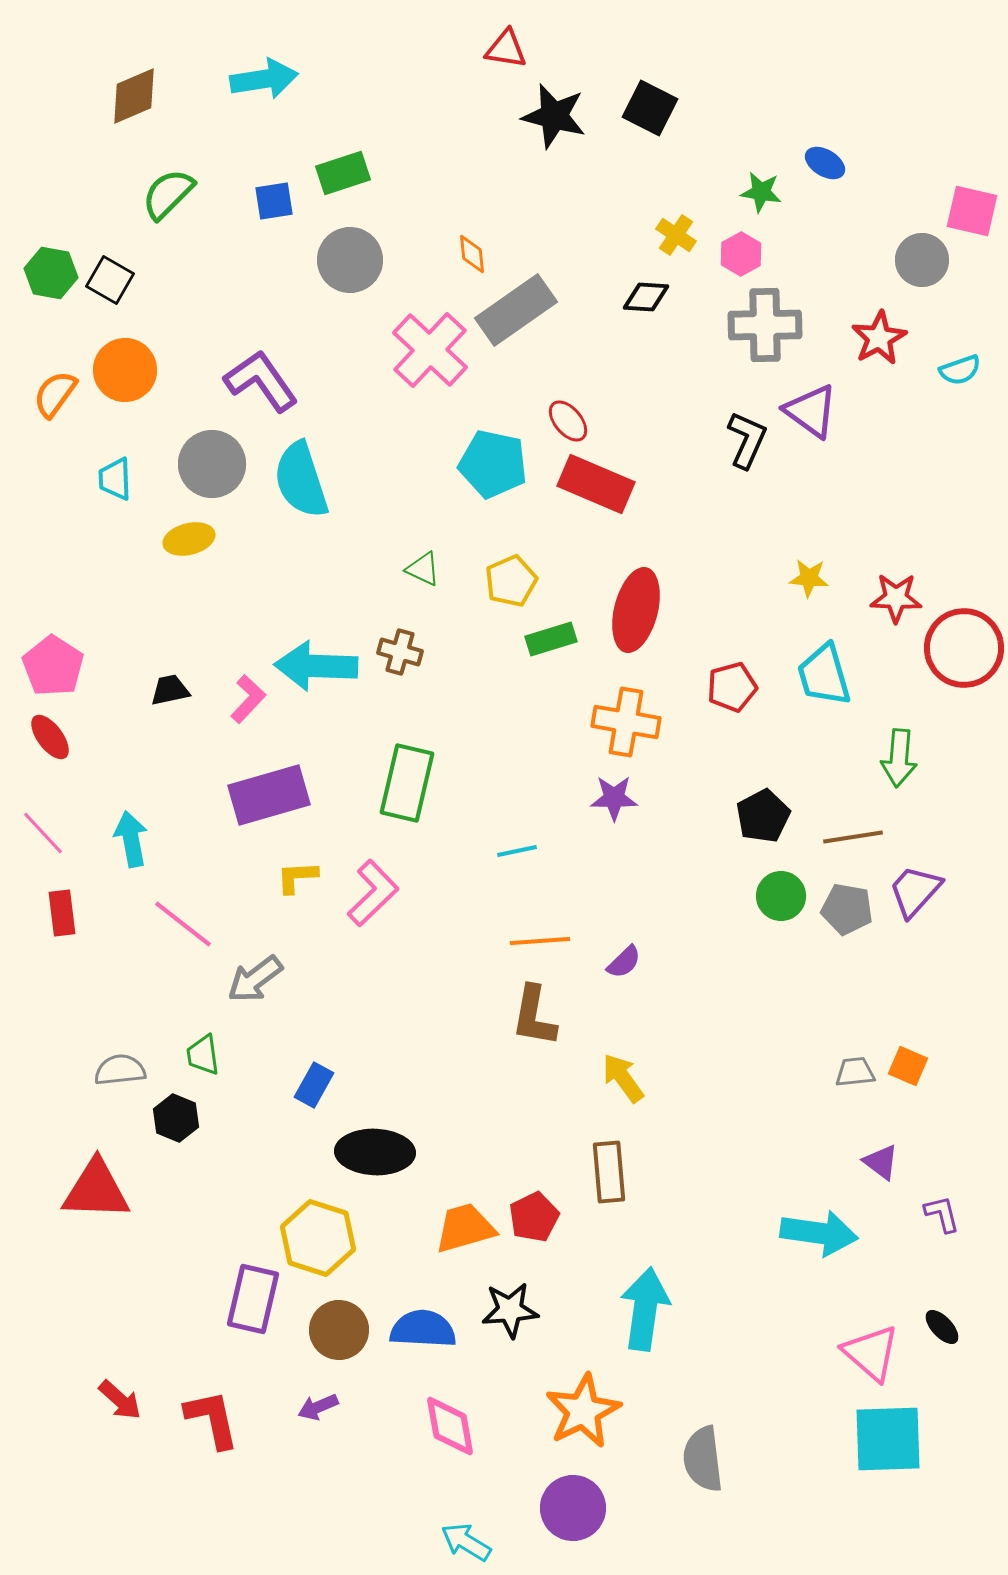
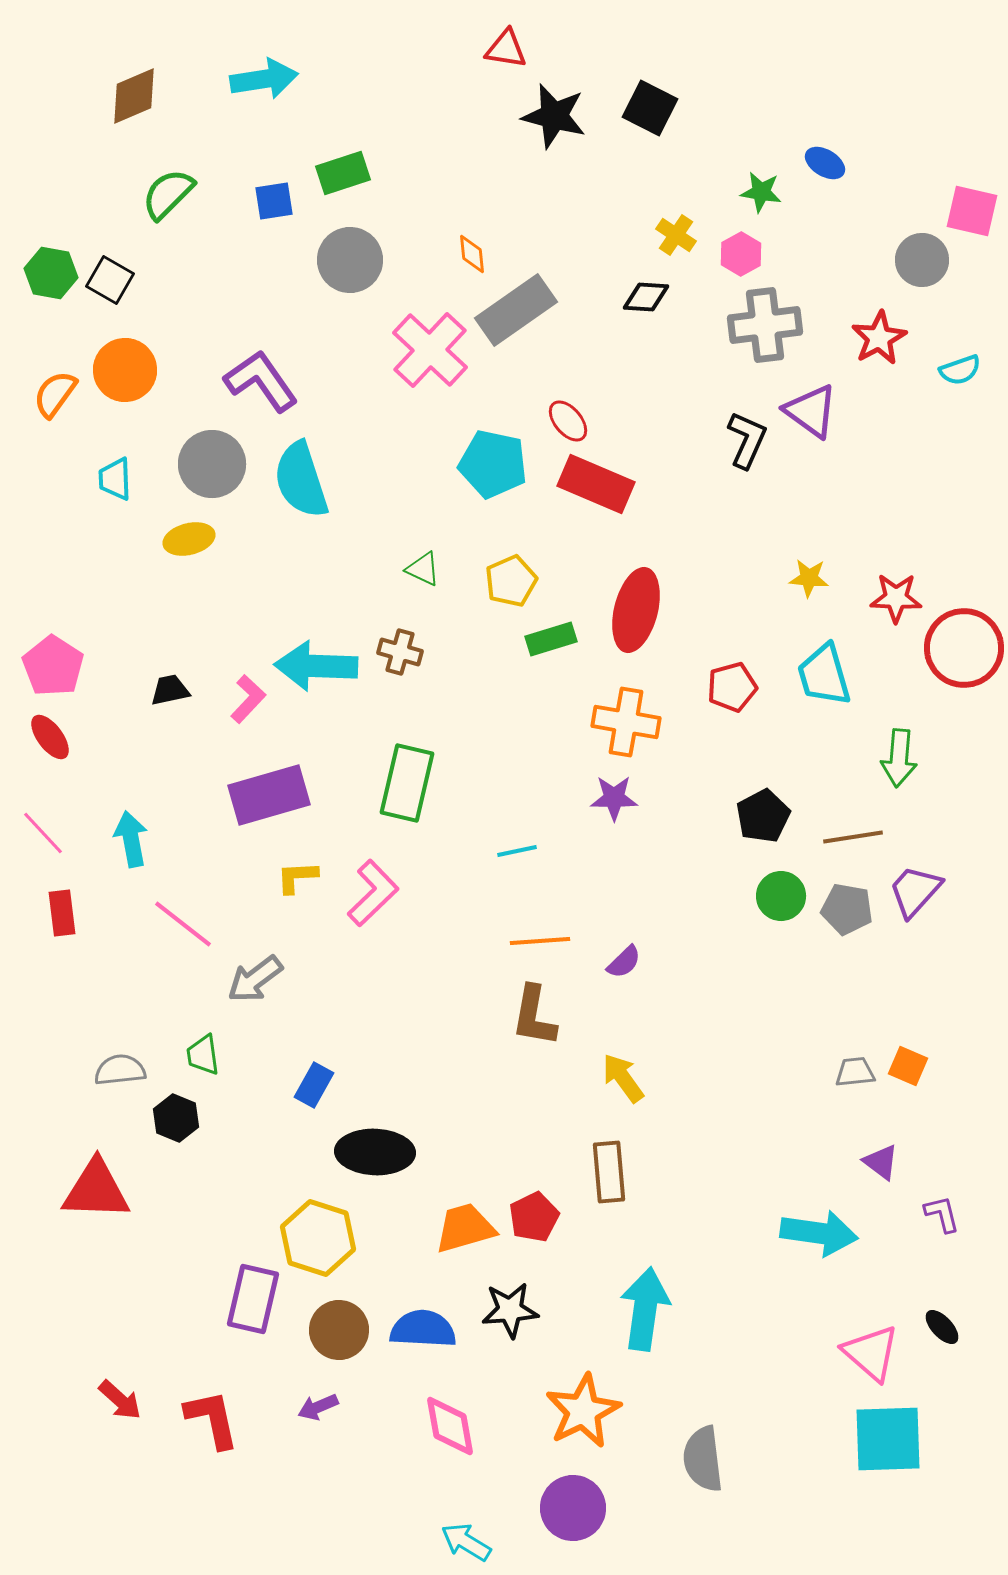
gray cross at (765, 325): rotated 6 degrees counterclockwise
